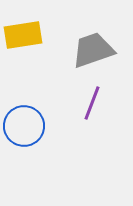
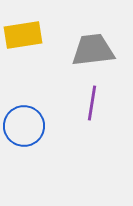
gray trapezoid: rotated 12 degrees clockwise
purple line: rotated 12 degrees counterclockwise
